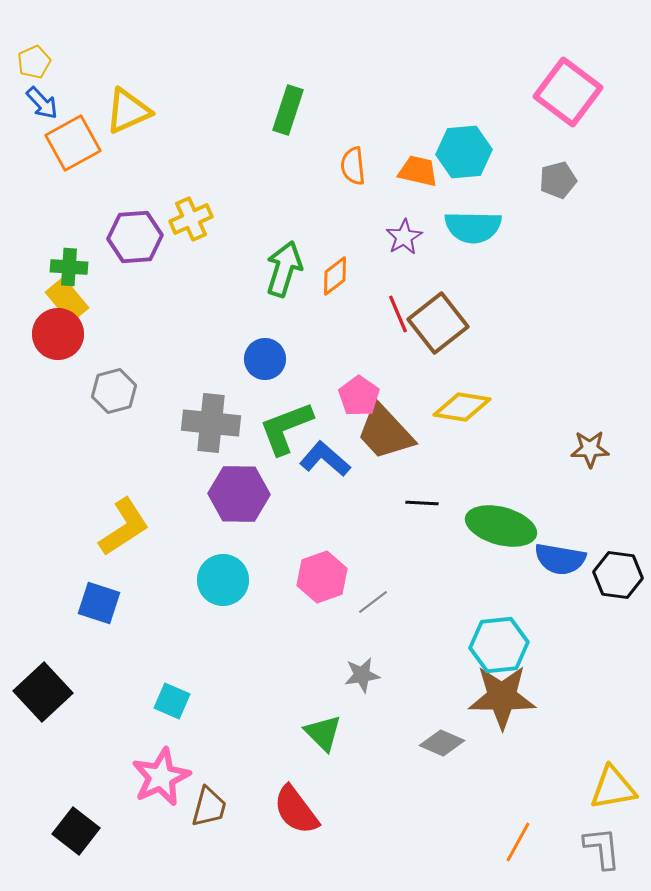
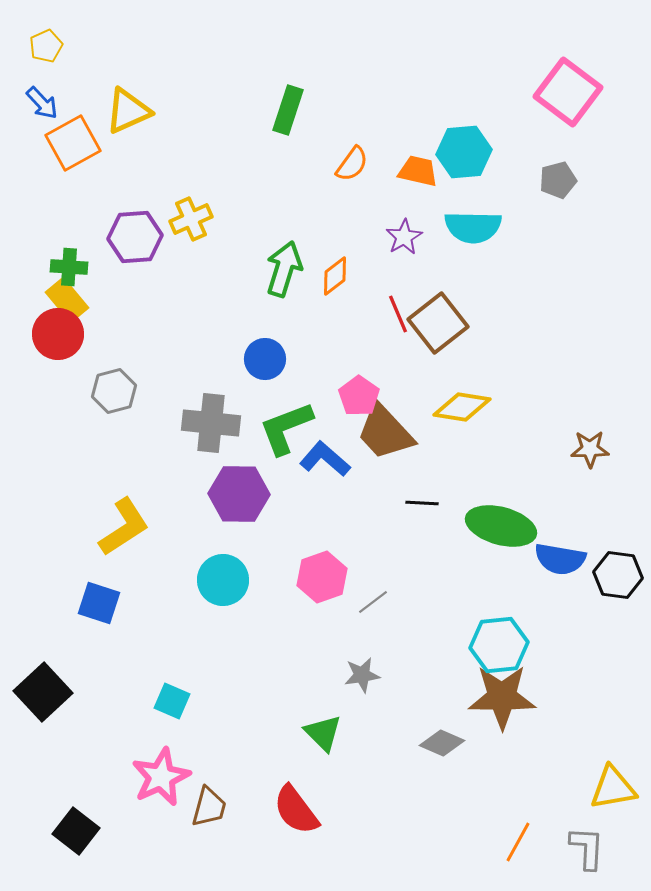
yellow pentagon at (34, 62): moved 12 px right, 16 px up
orange semicircle at (353, 166): moved 1 px left, 2 px up; rotated 138 degrees counterclockwise
gray L-shape at (602, 848): moved 15 px left; rotated 9 degrees clockwise
